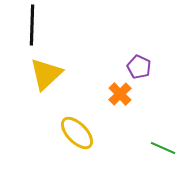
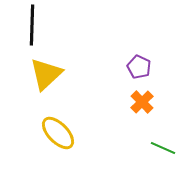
orange cross: moved 22 px right, 8 px down
yellow ellipse: moved 19 px left
